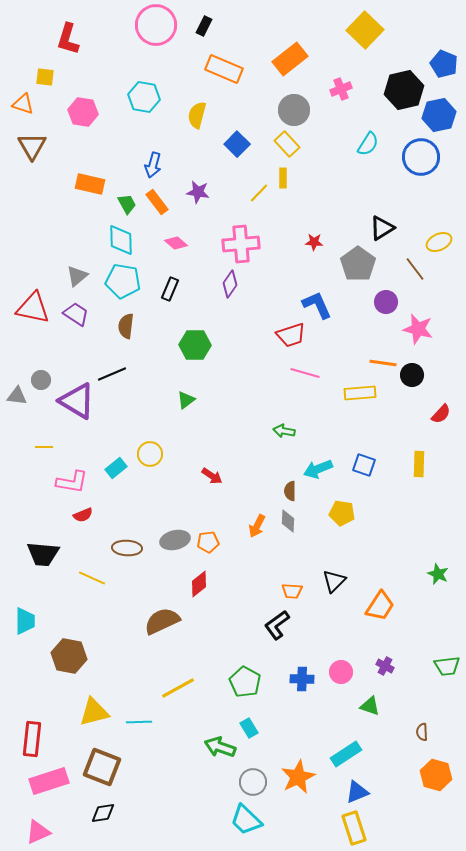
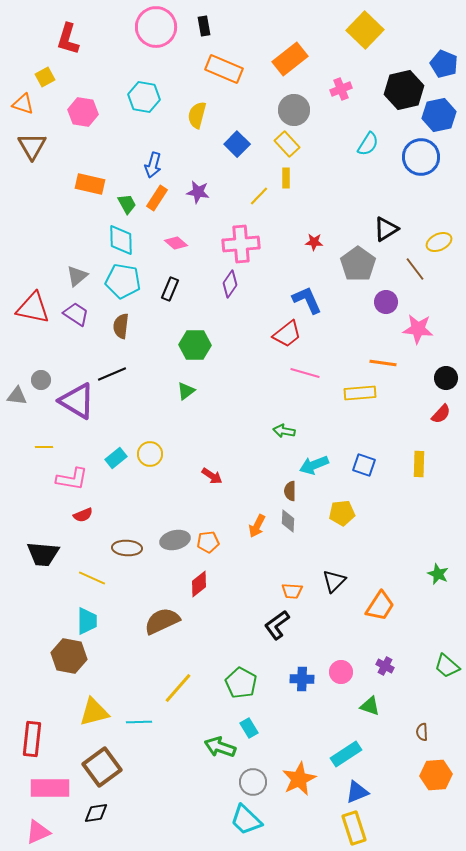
pink circle at (156, 25): moved 2 px down
black rectangle at (204, 26): rotated 36 degrees counterclockwise
yellow square at (45, 77): rotated 36 degrees counterclockwise
yellow rectangle at (283, 178): moved 3 px right
yellow line at (259, 193): moved 3 px down
orange rectangle at (157, 202): moved 4 px up; rotated 70 degrees clockwise
black triangle at (382, 228): moved 4 px right, 1 px down
blue L-shape at (317, 305): moved 10 px left, 5 px up
brown semicircle at (126, 326): moved 5 px left
pink star at (418, 329): rotated 8 degrees counterclockwise
red trapezoid at (291, 335): moved 4 px left, 1 px up; rotated 20 degrees counterclockwise
black circle at (412, 375): moved 34 px right, 3 px down
green triangle at (186, 400): moved 9 px up
cyan rectangle at (116, 468): moved 10 px up
cyan arrow at (318, 469): moved 4 px left, 4 px up
pink L-shape at (72, 482): moved 3 px up
yellow pentagon at (342, 513): rotated 15 degrees counterclockwise
cyan trapezoid at (25, 621): moved 62 px right
green trapezoid at (447, 666): rotated 48 degrees clockwise
green pentagon at (245, 682): moved 4 px left, 1 px down
yellow line at (178, 688): rotated 20 degrees counterclockwise
brown square at (102, 767): rotated 33 degrees clockwise
orange hexagon at (436, 775): rotated 20 degrees counterclockwise
orange star at (298, 777): moved 1 px right, 2 px down
pink rectangle at (49, 781): moved 1 px right, 7 px down; rotated 18 degrees clockwise
black diamond at (103, 813): moved 7 px left
